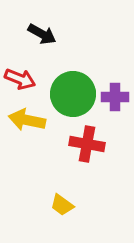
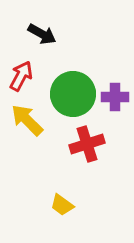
red arrow: moved 1 px right, 3 px up; rotated 84 degrees counterclockwise
yellow arrow: rotated 33 degrees clockwise
red cross: rotated 28 degrees counterclockwise
